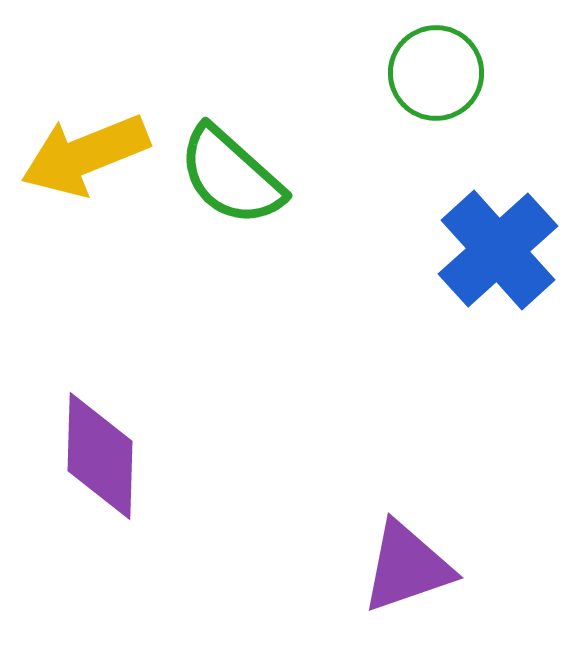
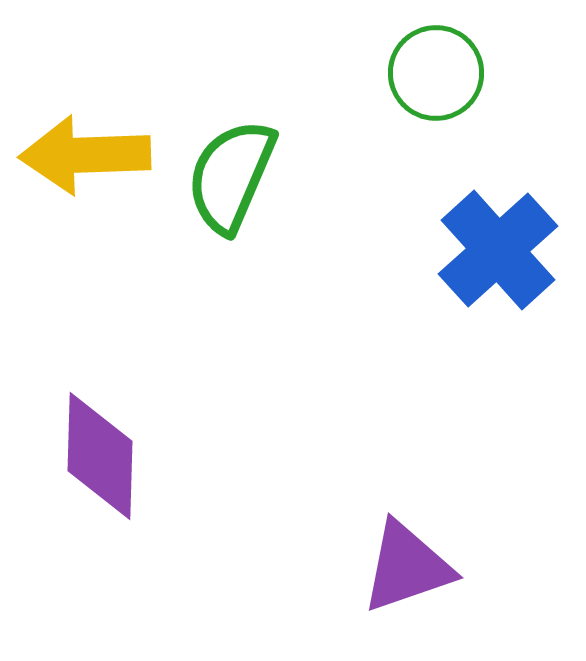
yellow arrow: rotated 20 degrees clockwise
green semicircle: rotated 71 degrees clockwise
